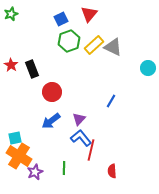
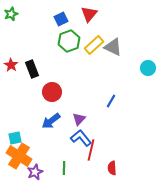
red semicircle: moved 3 px up
